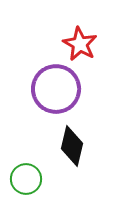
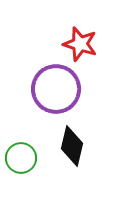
red star: rotated 12 degrees counterclockwise
green circle: moved 5 px left, 21 px up
